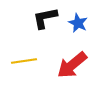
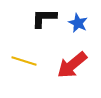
black L-shape: moved 1 px left; rotated 12 degrees clockwise
yellow line: rotated 25 degrees clockwise
